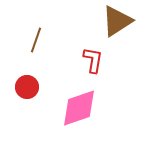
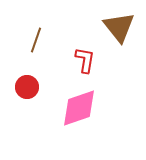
brown triangle: moved 2 px right, 6 px down; rotated 36 degrees counterclockwise
red L-shape: moved 8 px left
